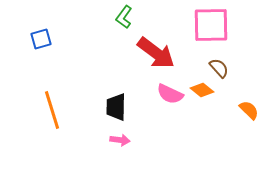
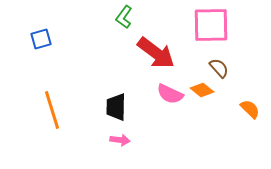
orange semicircle: moved 1 px right, 1 px up
